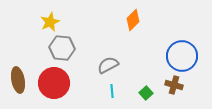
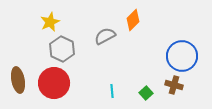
gray hexagon: moved 1 px down; rotated 20 degrees clockwise
gray semicircle: moved 3 px left, 29 px up
